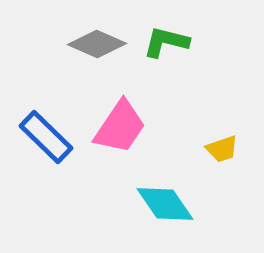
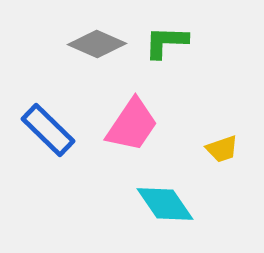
green L-shape: rotated 12 degrees counterclockwise
pink trapezoid: moved 12 px right, 2 px up
blue rectangle: moved 2 px right, 7 px up
